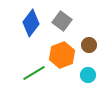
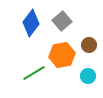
gray square: rotated 12 degrees clockwise
orange hexagon: rotated 10 degrees clockwise
cyan circle: moved 1 px down
